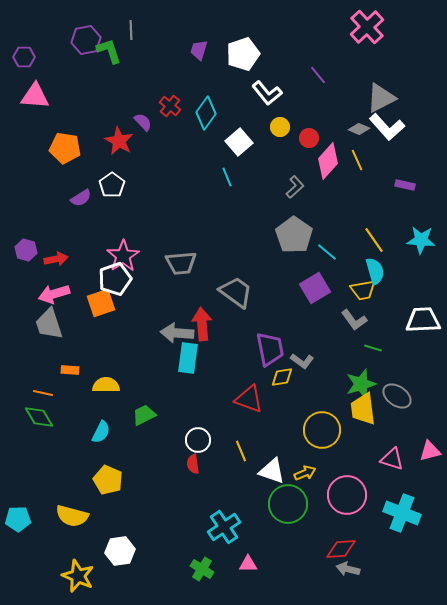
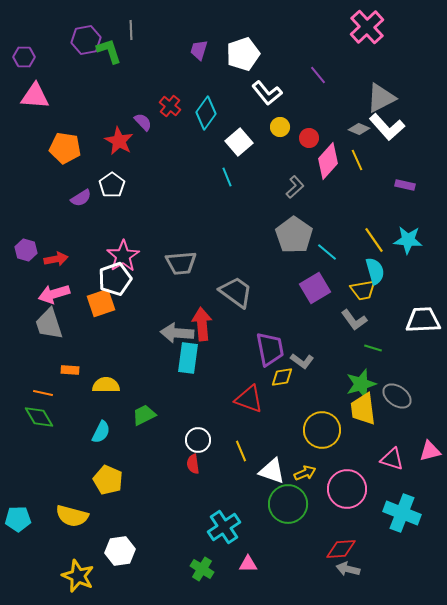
cyan star at (421, 240): moved 13 px left
pink circle at (347, 495): moved 6 px up
